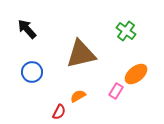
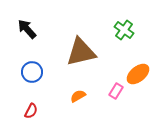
green cross: moved 2 px left, 1 px up
brown triangle: moved 2 px up
orange ellipse: moved 2 px right
red semicircle: moved 28 px left, 1 px up
